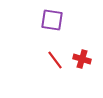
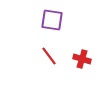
red line: moved 6 px left, 4 px up
